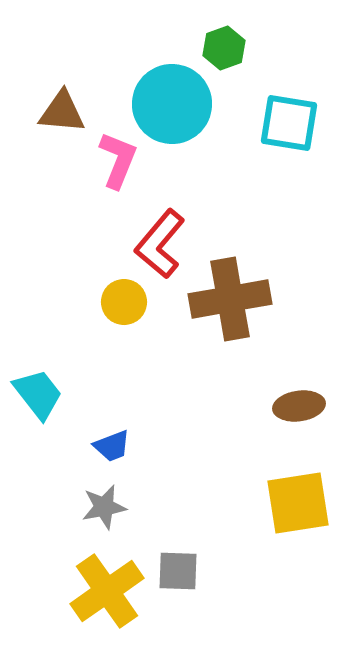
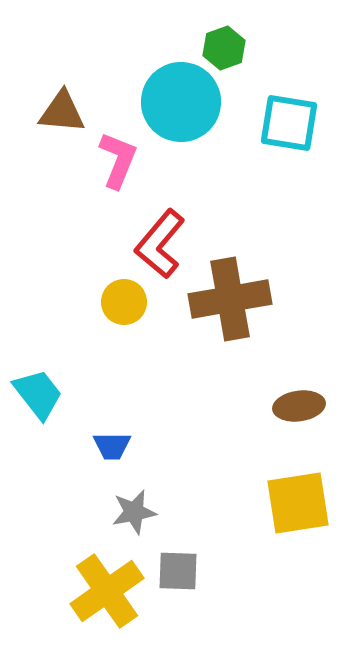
cyan circle: moved 9 px right, 2 px up
blue trapezoid: rotated 21 degrees clockwise
gray star: moved 30 px right, 5 px down
